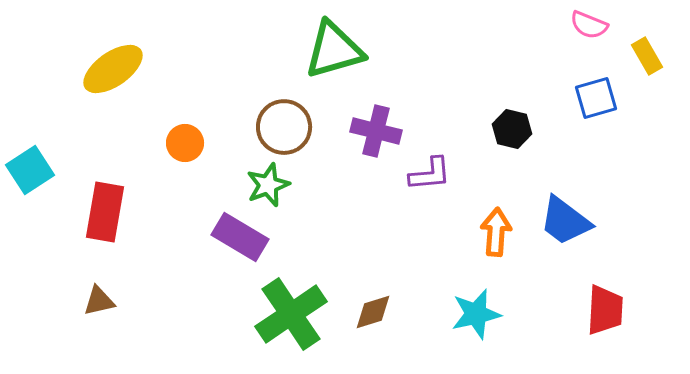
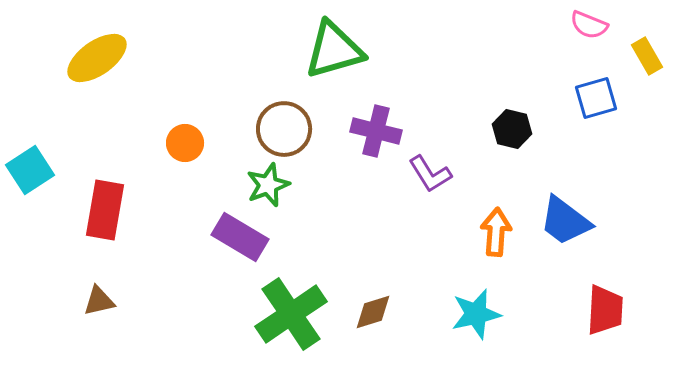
yellow ellipse: moved 16 px left, 11 px up
brown circle: moved 2 px down
purple L-shape: rotated 63 degrees clockwise
red rectangle: moved 2 px up
